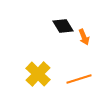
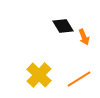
yellow cross: moved 1 px right, 1 px down
orange line: rotated 15 degrees counterclockwise
